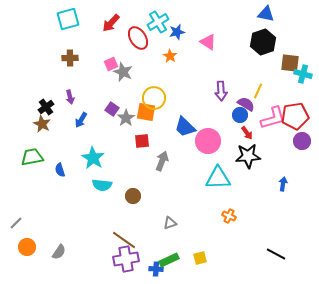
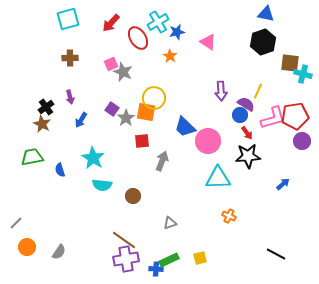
blue arrow at (283, 184): rotated 40 degrees clockwise
